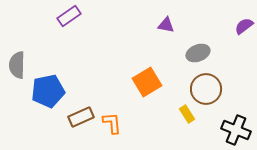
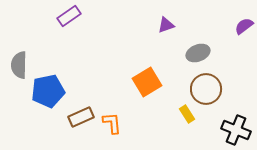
purple triangle: rotated 30 degrees counterclockwise
gray semicircle: moved 2 px right
